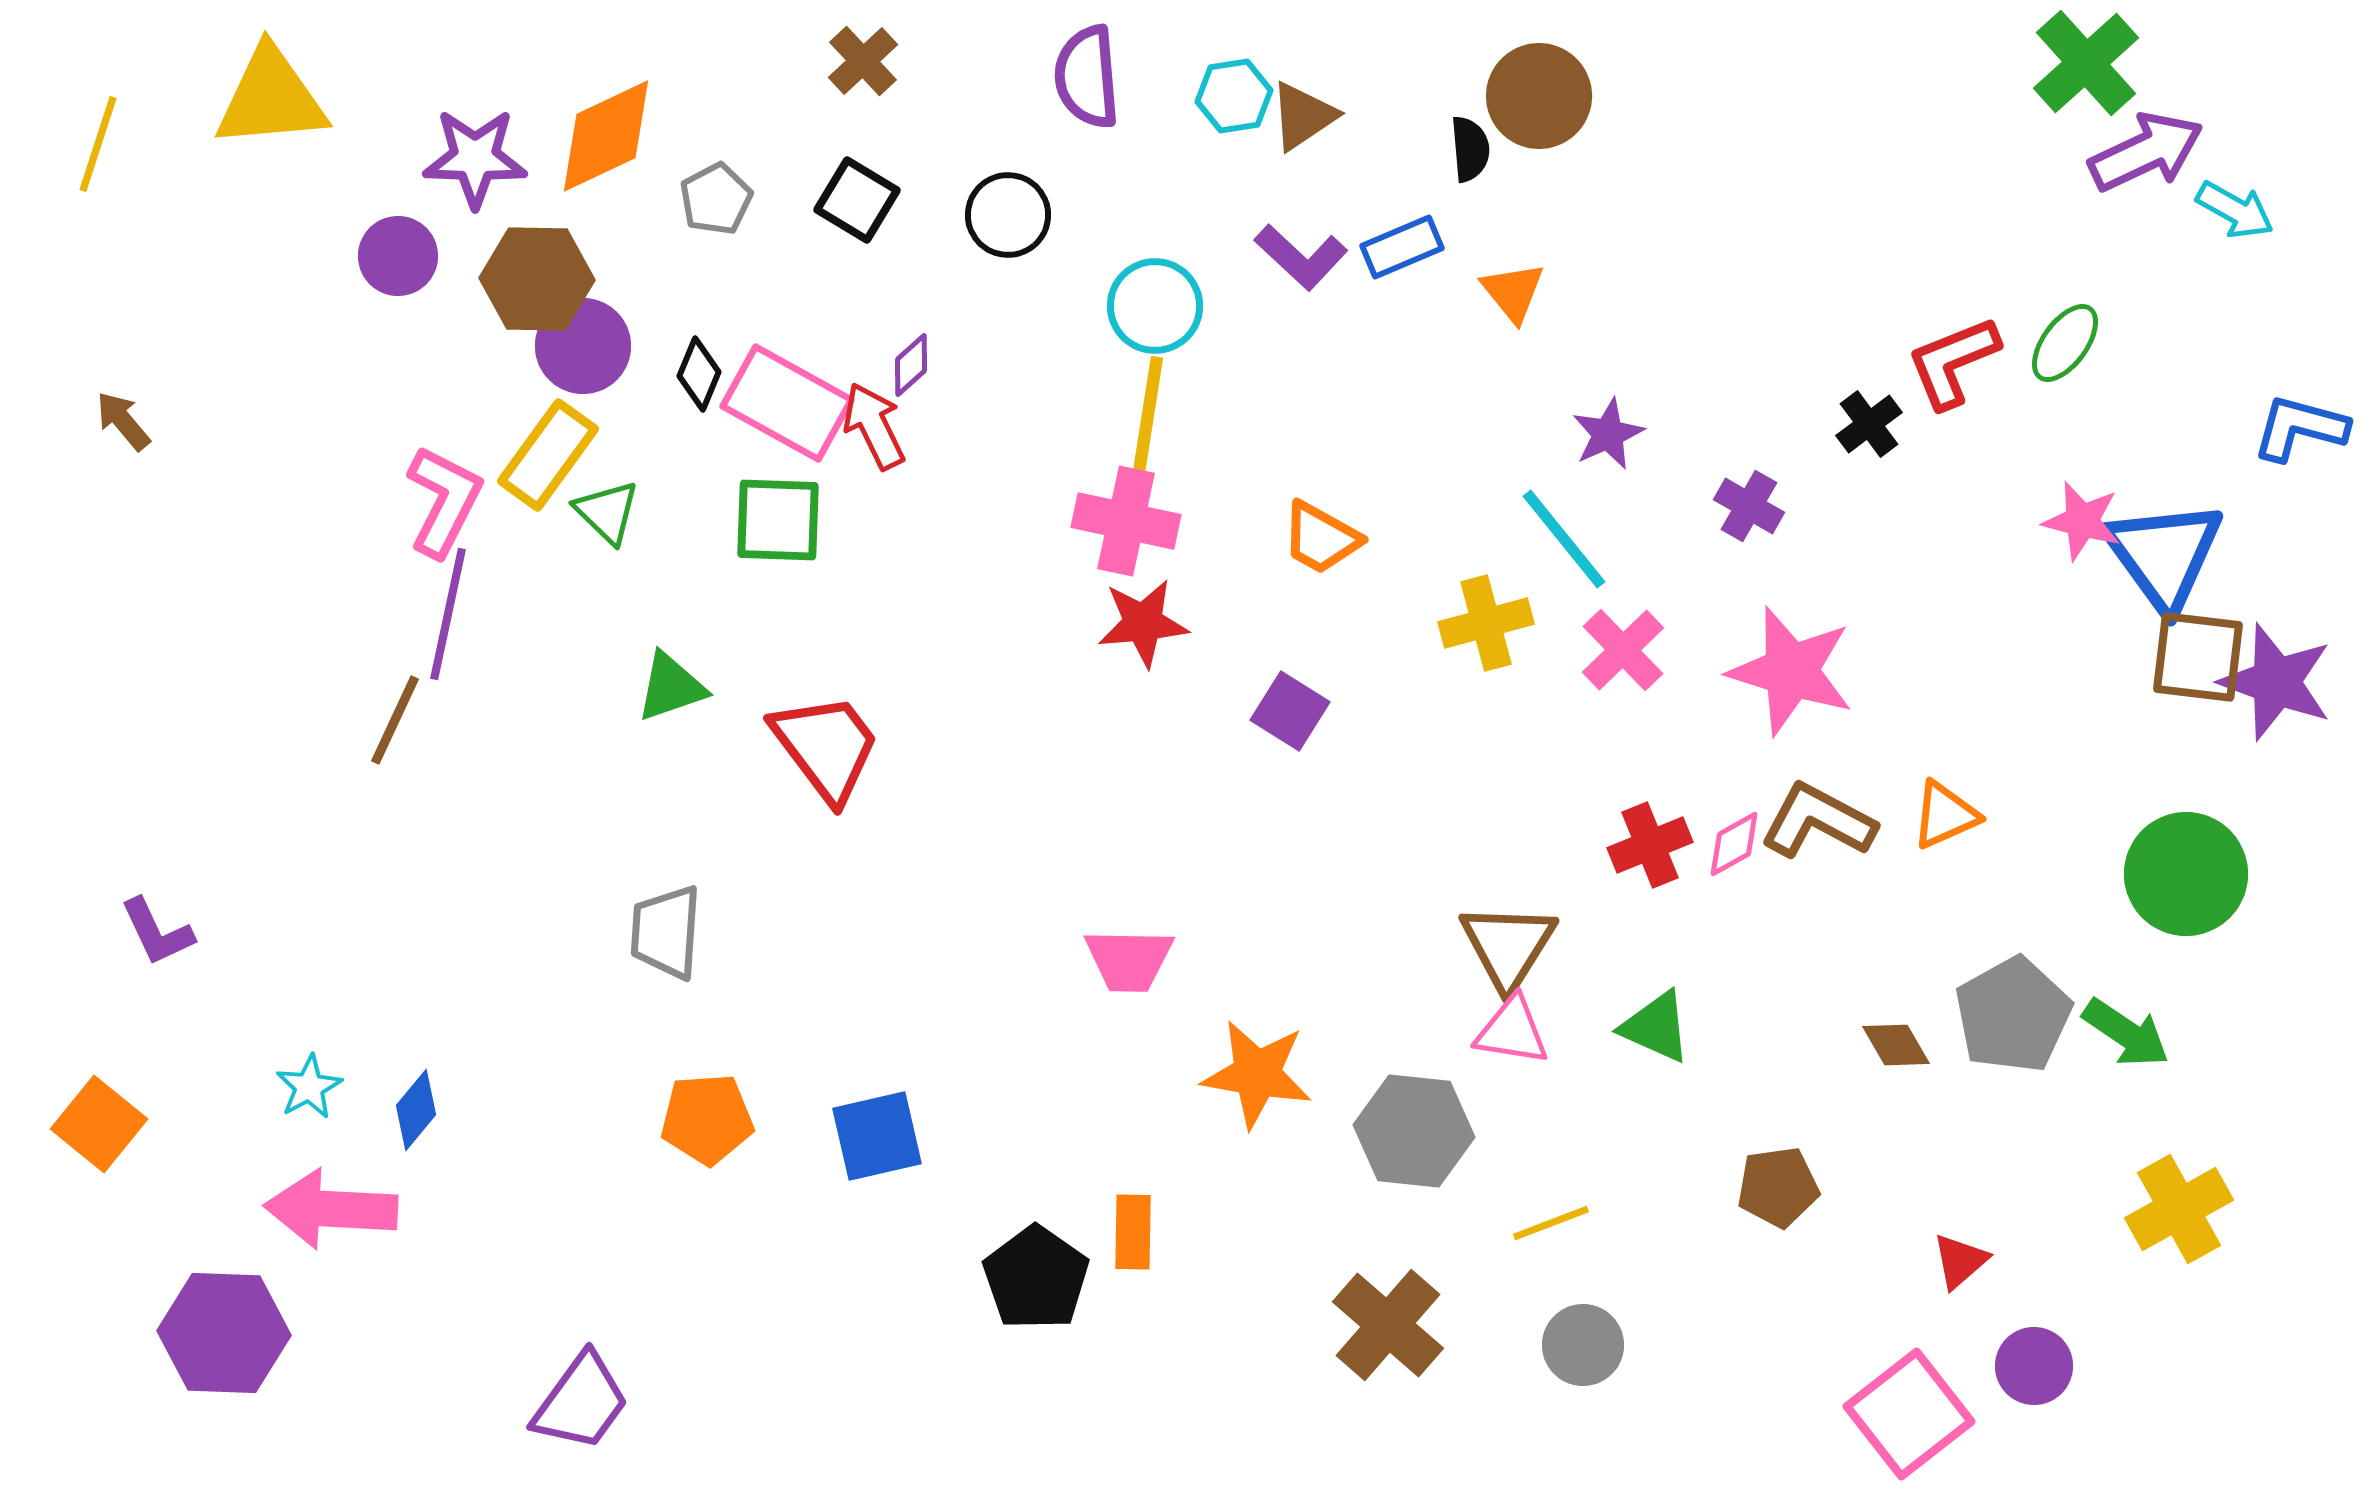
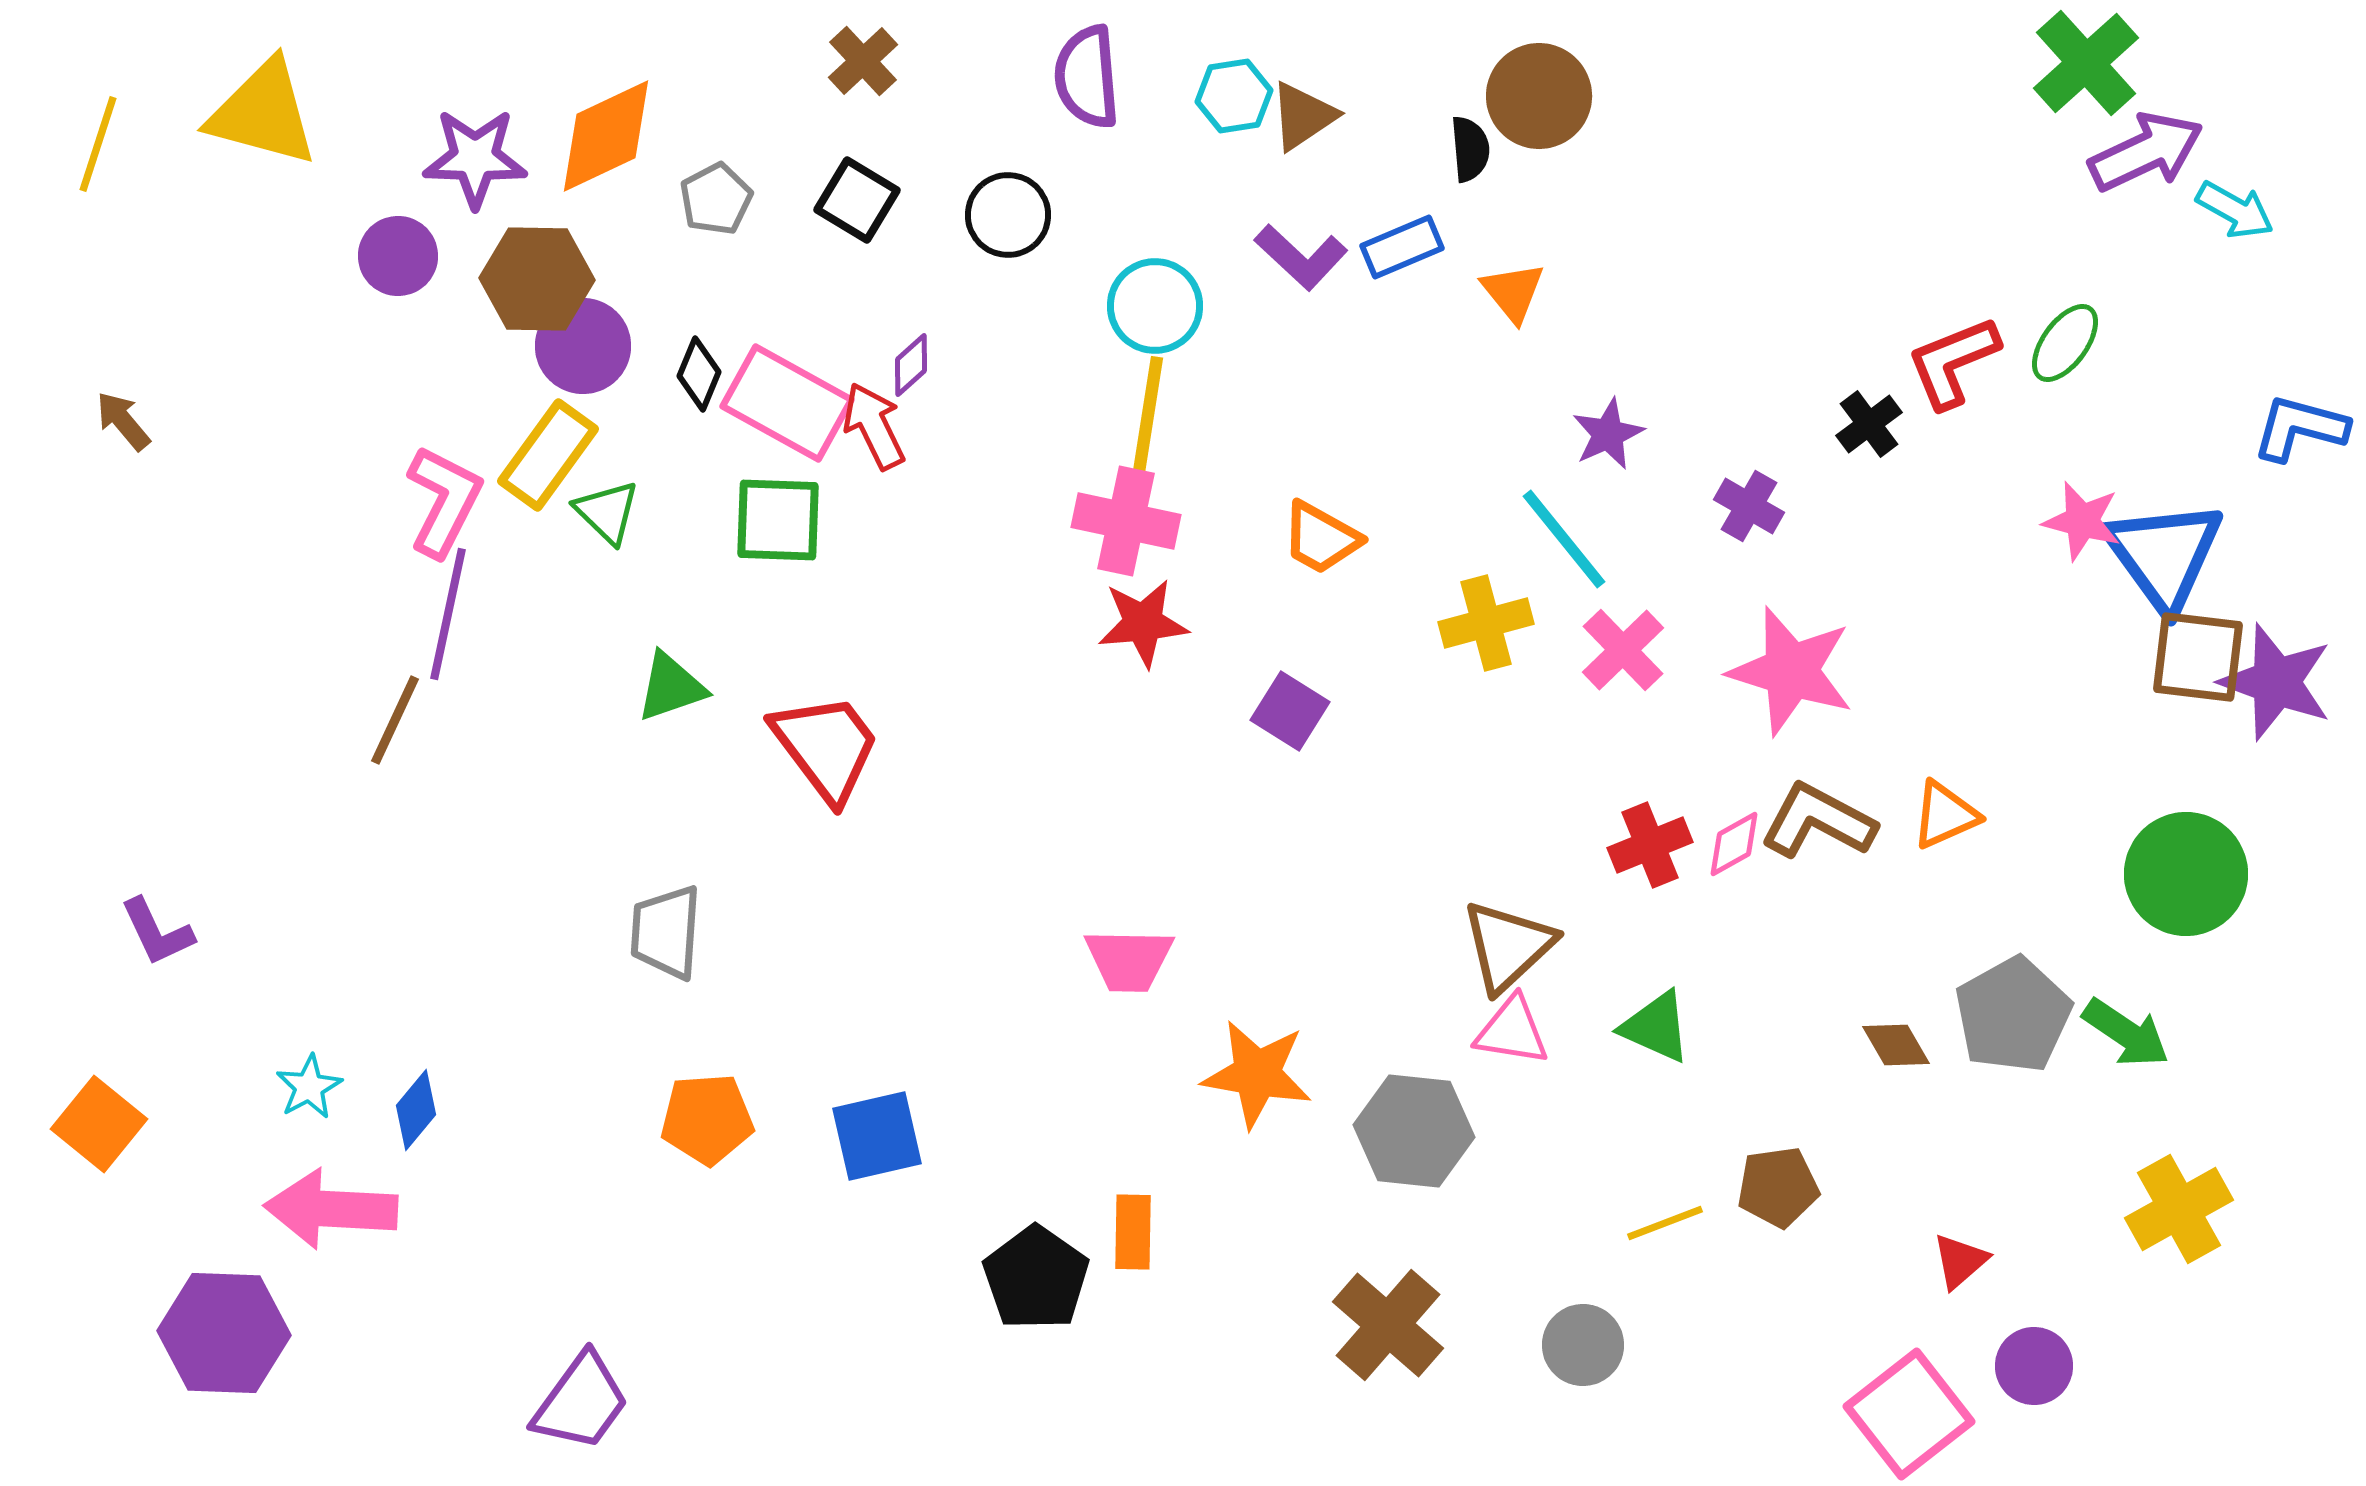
yellow triangle at (271, 98): moved 8 px left, 15 px down; rotated 20 degrees clockwise
brown triangle at (1508, 946): rotated 15 degrees clockwise
yellow line at (1551, 1223): moved 114 px right
